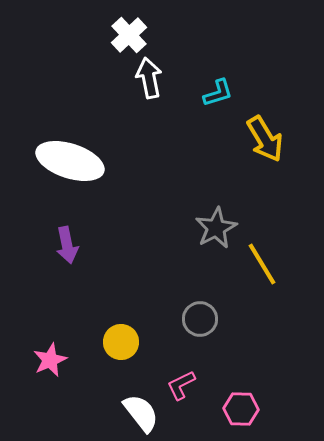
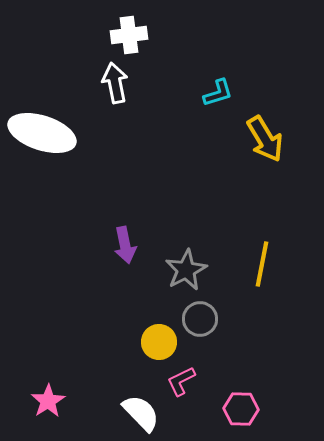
white cross: rotated 36 degrees clockwise
white arrow: moved 34 px left, 5 px down
white ellipse: moved 28 px left, 28 px up
gray star: moved 30 px left, 42 px down
purple arrow: moved 58 px right
yellow line: rotated 42 degrees clockwise
yellow circle: moved 38 px right
pink star: moved 2 px left, 41 px down; rotated 8 degrees counterclockwise
pink L-shape: moved 4 px up
white semicircle: rotated 6 degrees counterclockwise
